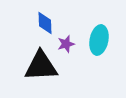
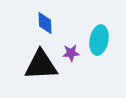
purple star: moved 5 px right, 9 px down; rotated 12 degrees clockwise
black triangle: moved 1 px up
